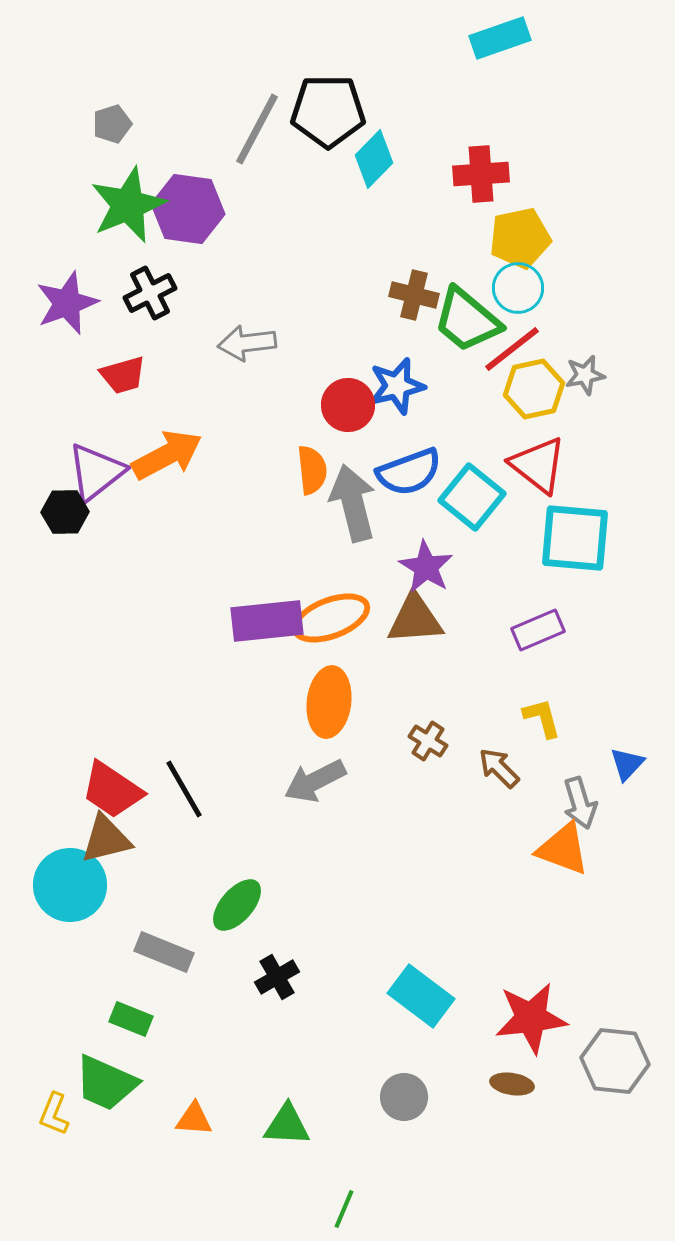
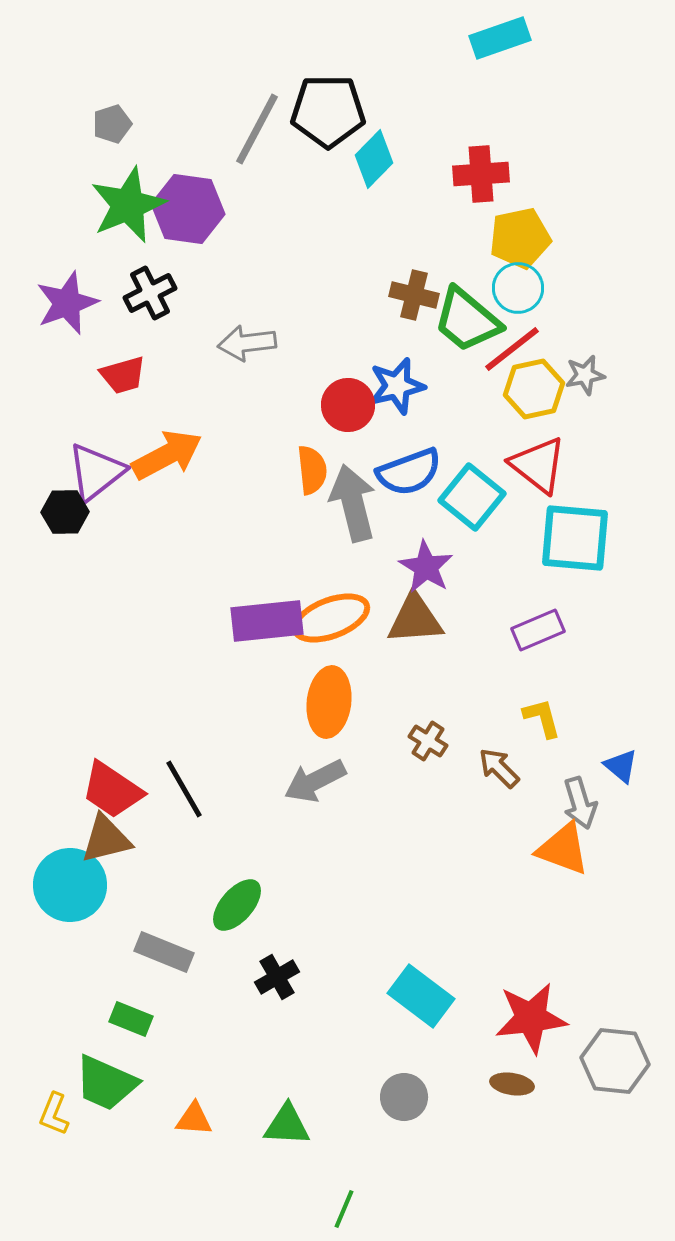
blue triangle at (627, 764): moved 6 px left, 2 px down; rotated 33 degrees counterclockwise
